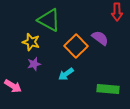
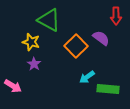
red arrow: moved 1 px left, 4 px down
purple semicircle: moved 1 px right
purple star: rotated 24 degrees counterclockwise
cyan arrow: moved 21 px right, 3 px down
